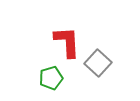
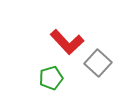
red L-shape: rotated 140 degrees clockwise
